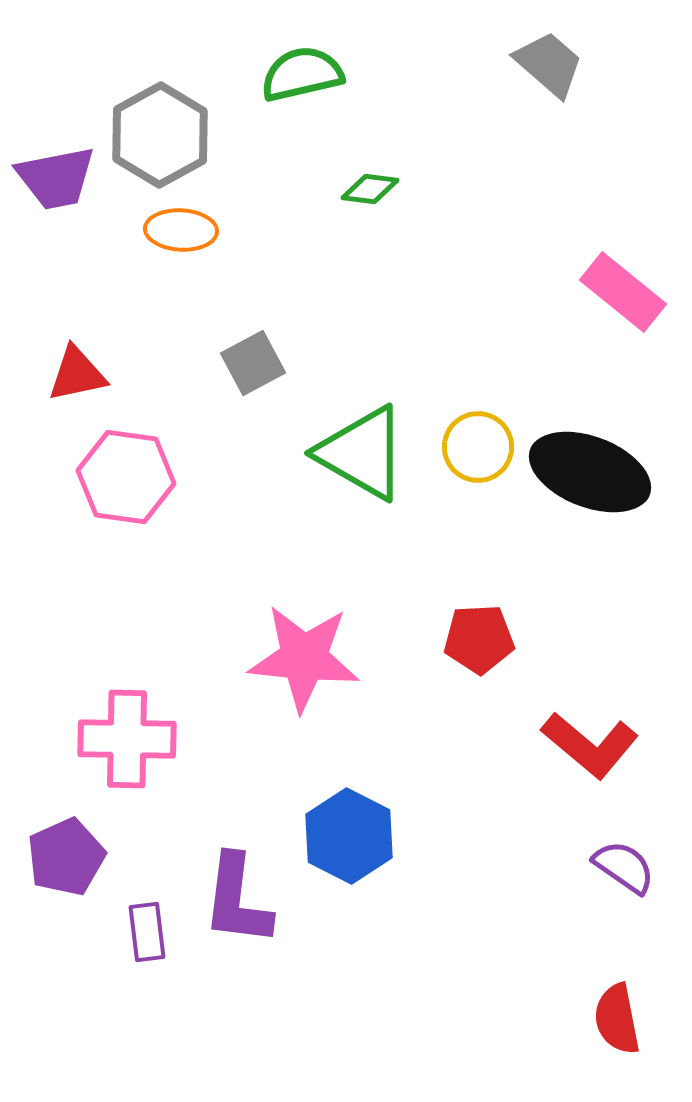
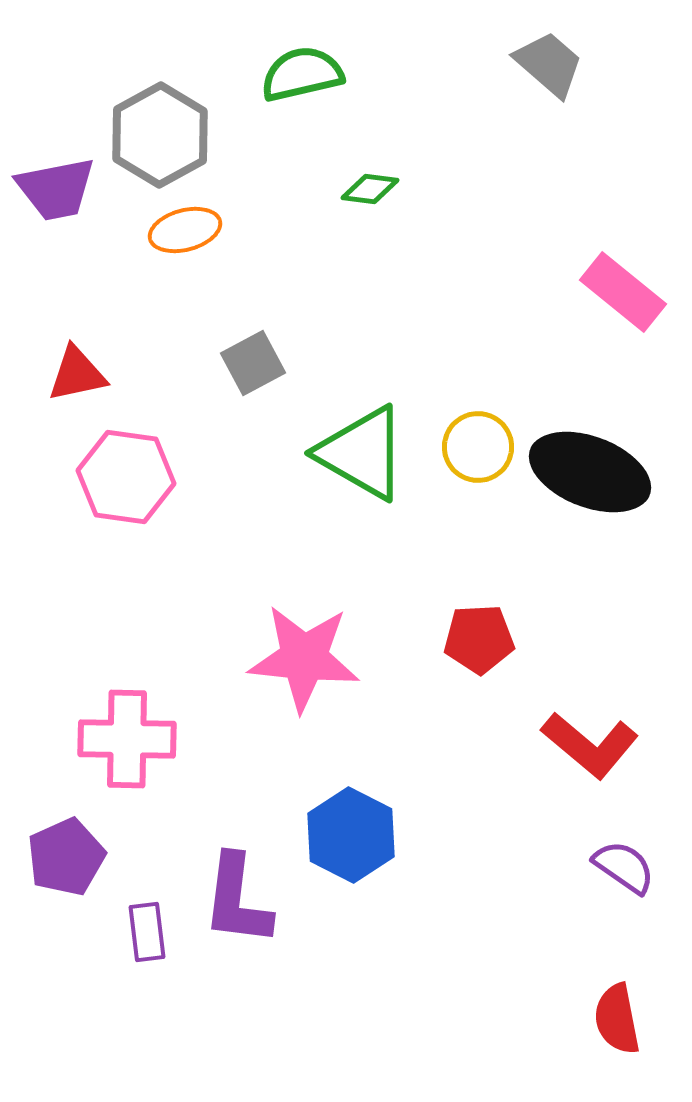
purple trapezoid: moved 11 px down
orange ellipse: moved 4 px right; rotated 18 degrees counterclockwise
blue hexagon: moved 2 px right, 1 px up
